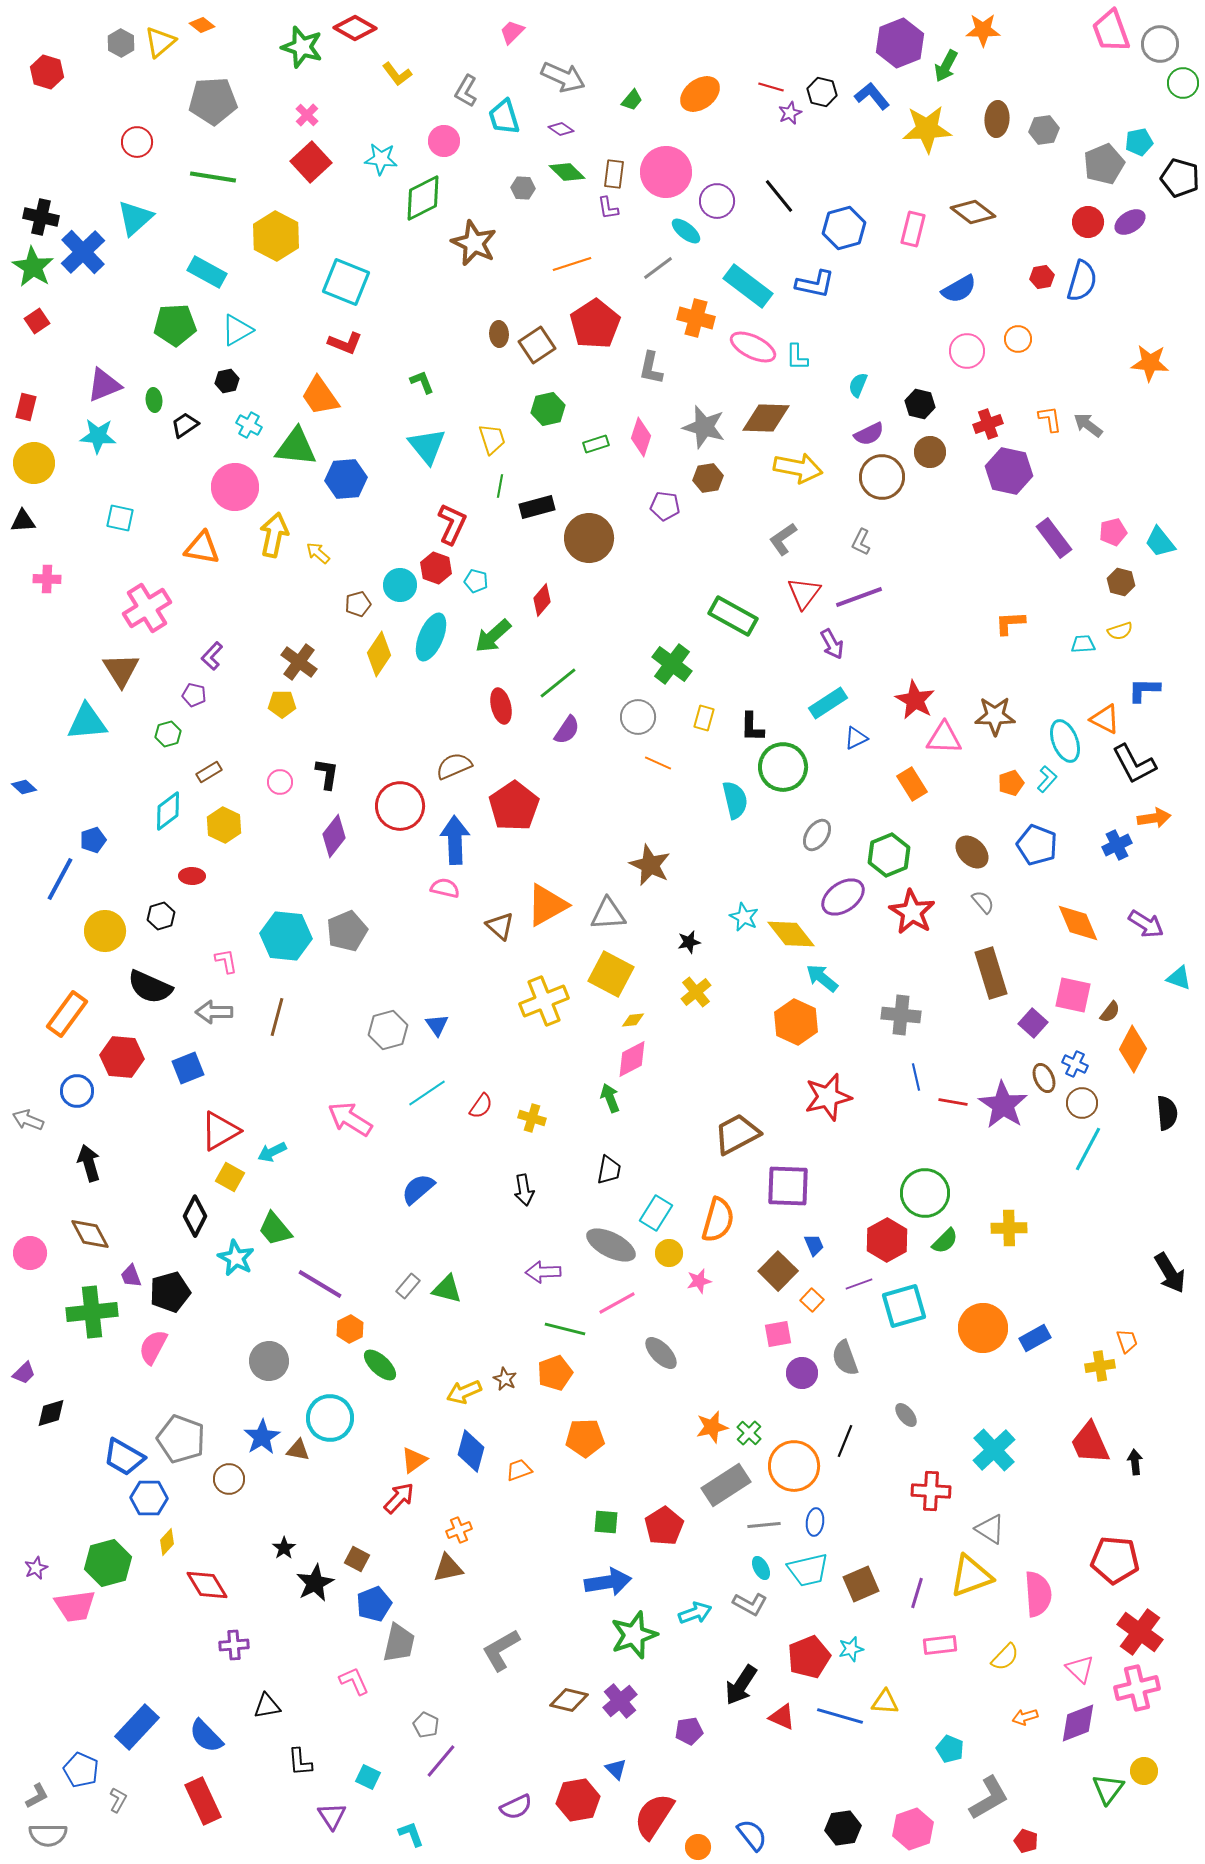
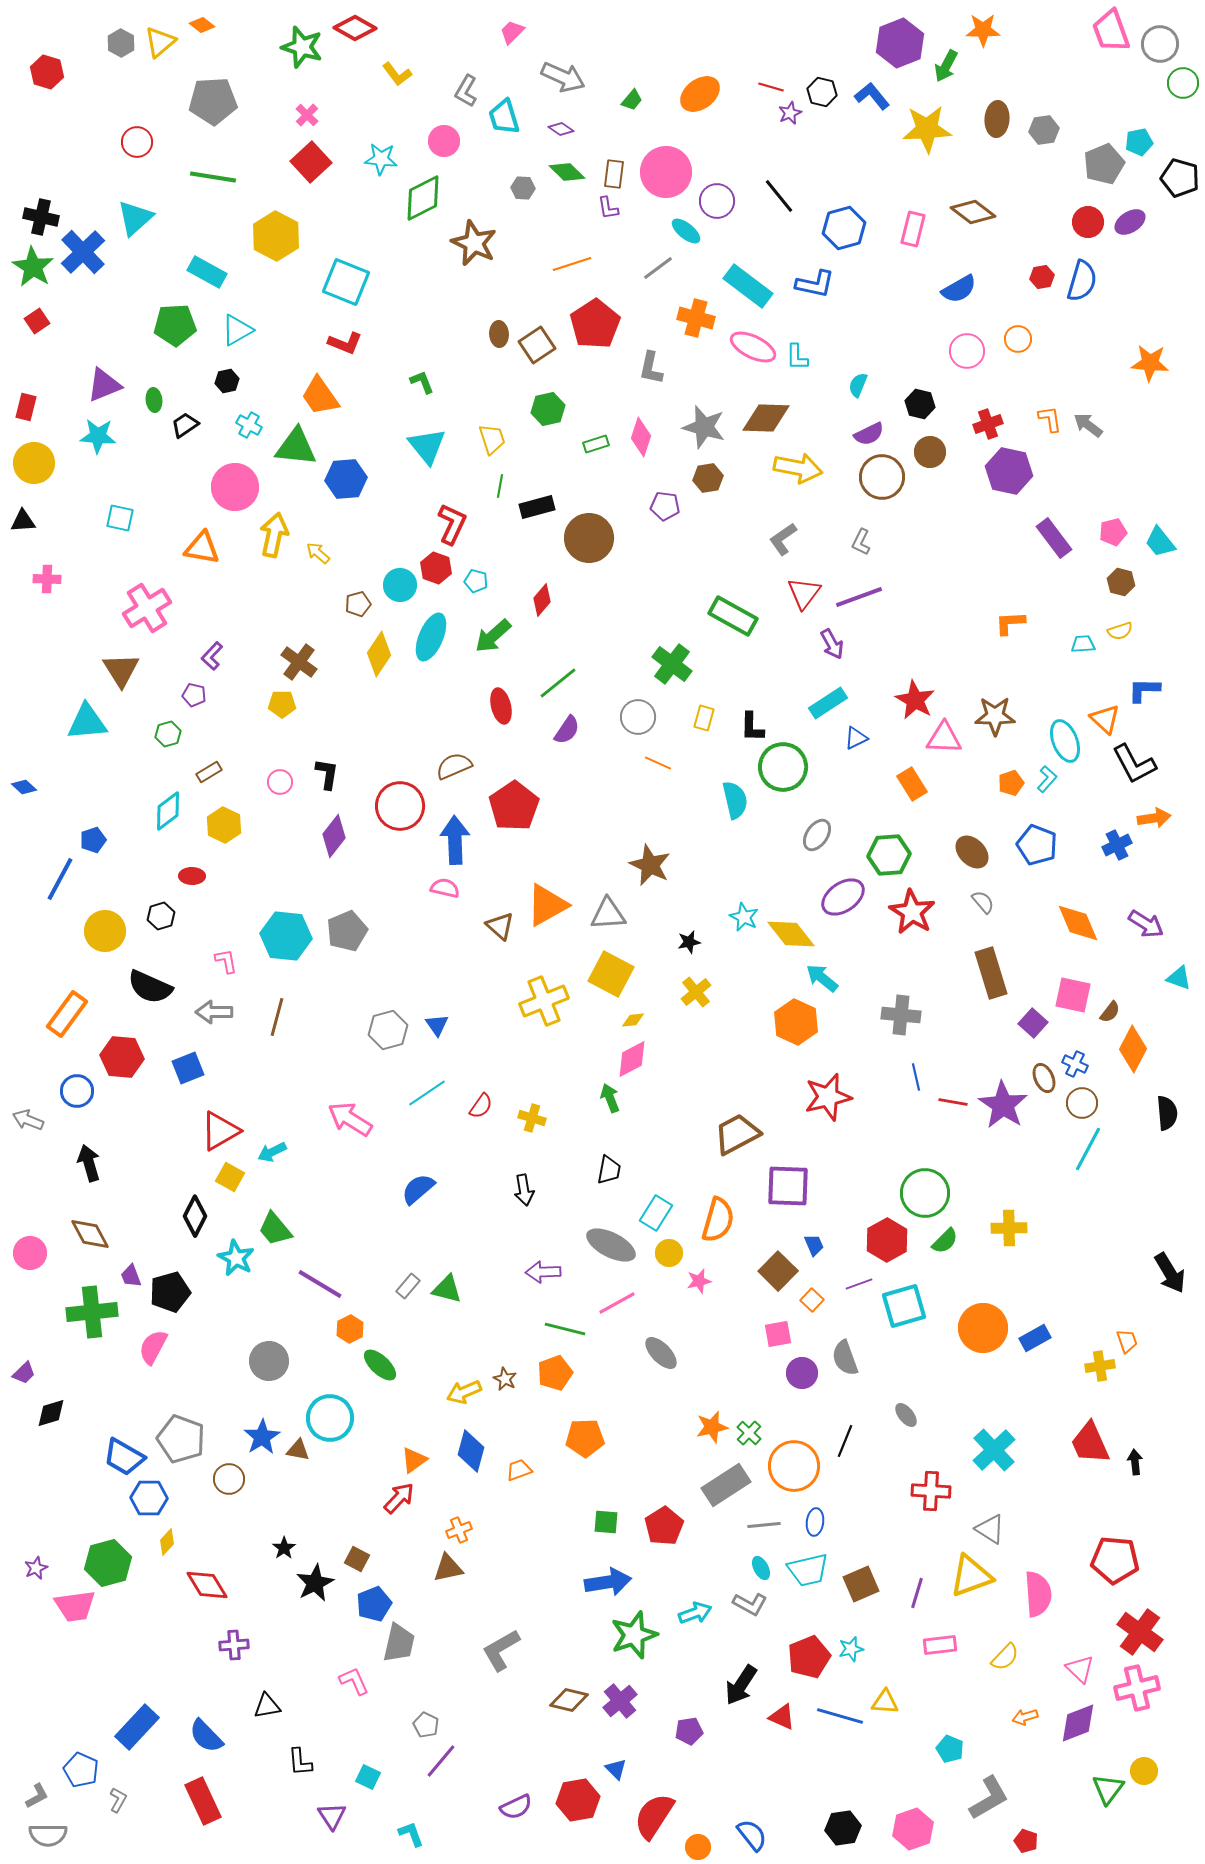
orange triangle at (1105, 719): rotated 16 degrees clockwise
green hexagon at (889, 855): rotated 18 degrees clockwise
